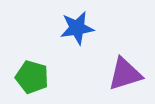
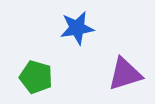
green pentagon: moved 4 px right
